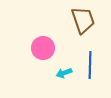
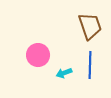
brown trapezoid: moved 7 px right, 6 px down
pink circle: moved 5 px left, 7 px down
